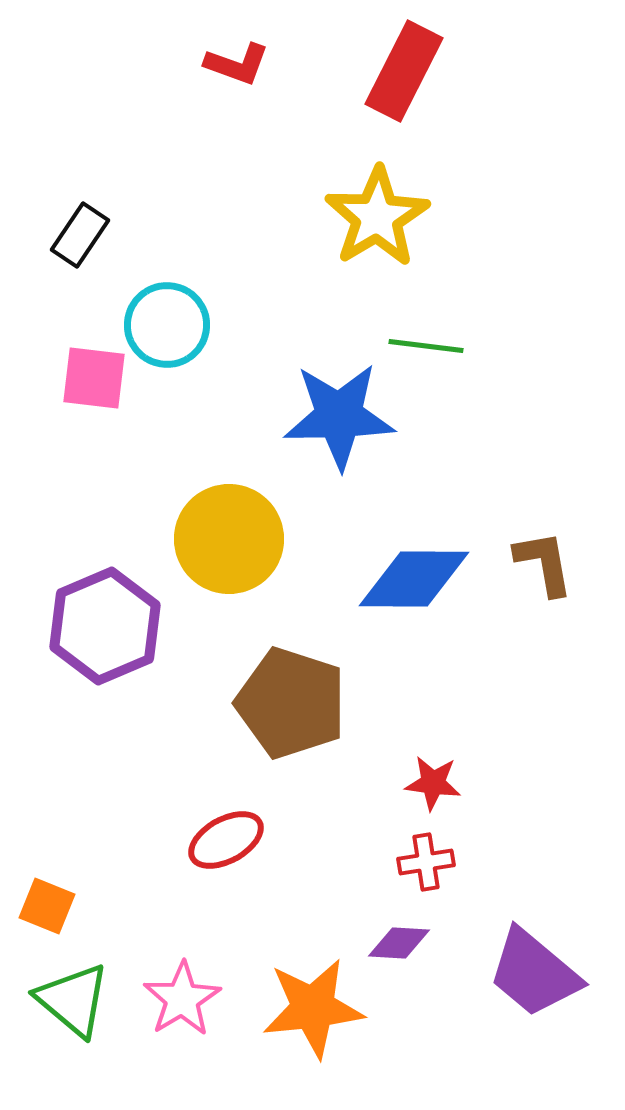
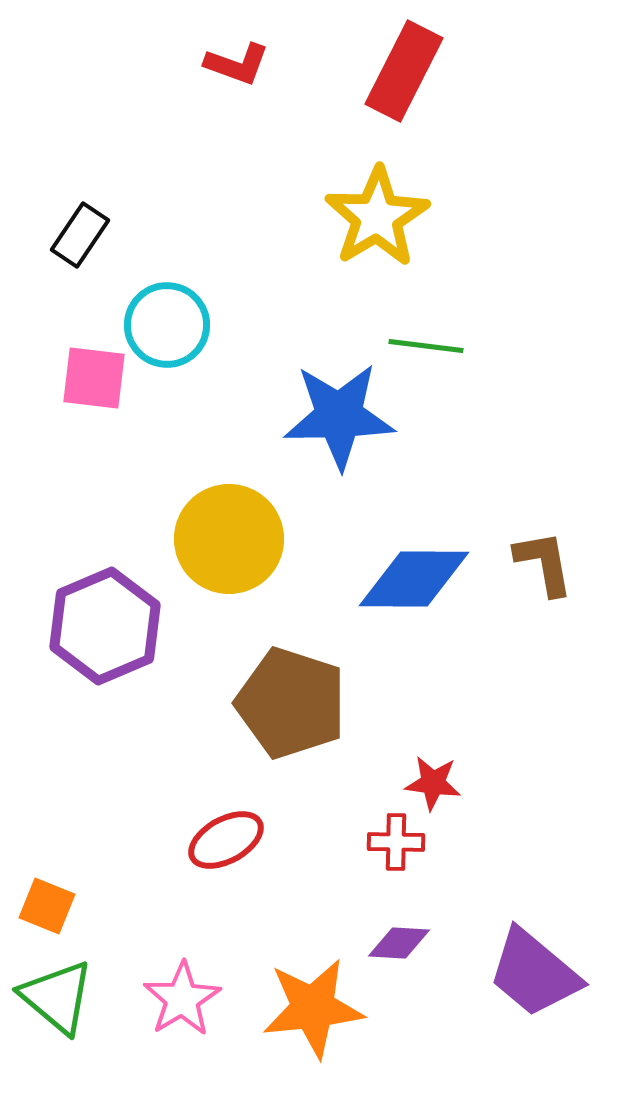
red cross: moved 30 px left, 20 px up; rotated 10 degrees clockwise
green triangle: moved 16 px left, 3 px up
